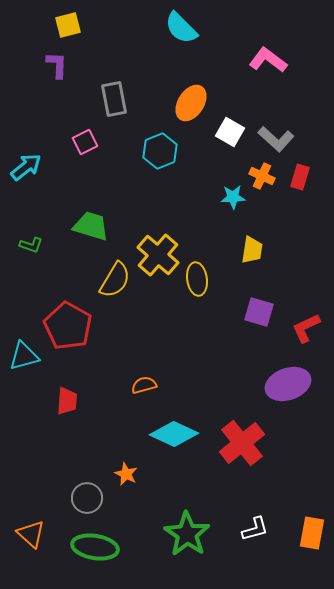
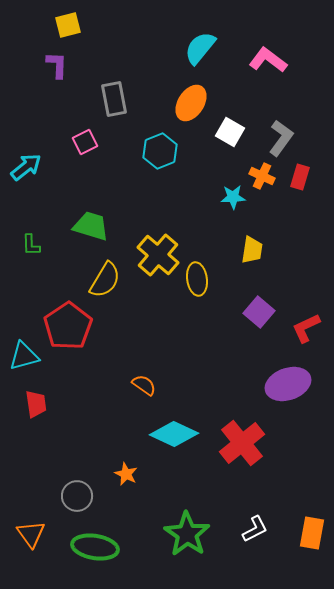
cyan semicircle: moved 19 px right, 20 px down; rotated 84 degrees clockwise
gray L-shape: moved 5 px right, 1 px up; rotated 96 degrees counterclockwise
green L-shape: rotated 70 degrees clockwise
yellow semicircle: moved 10 px left
purple square: rotated 24 degrees clockwise
red pentagon: rotated 9 degrees clockwise
orange semicircle: rotated 50 degrees clockwise
red trapezoid: moved 31 px left, 3 px down; rotated 12 degrees counterclockwise
gray circle: moved 10 px left, 2 px up
white L-shape: rotated 12 degrees counterclockwise
orange triangle: rotated 12 degrees clockwise
